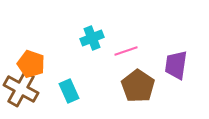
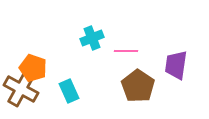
pink line: rotated 20 degrees clockwise
orange pentagon: moved 2 px right, 4 px down
